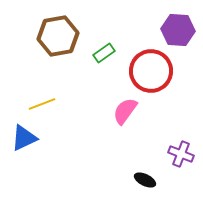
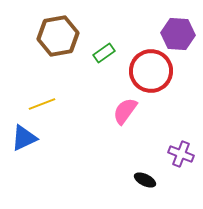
purple hexagon: moved 4 px down
